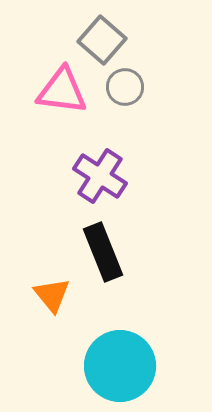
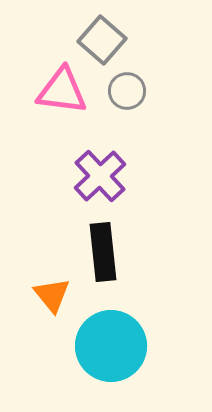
gray circle: moved 2 px right, 4 px down
purple cross: rotated 14 degrees clockwise
black rectangle: rotated 16 degrees clockwise
cyan circle: moved 9 px left, 20 px up
